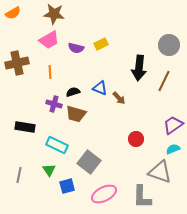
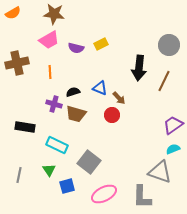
red circle: moved 24 px left, 24 px up
